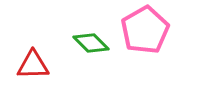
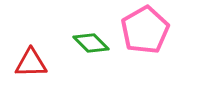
red triangle: moved 2 px left, 2 px up
